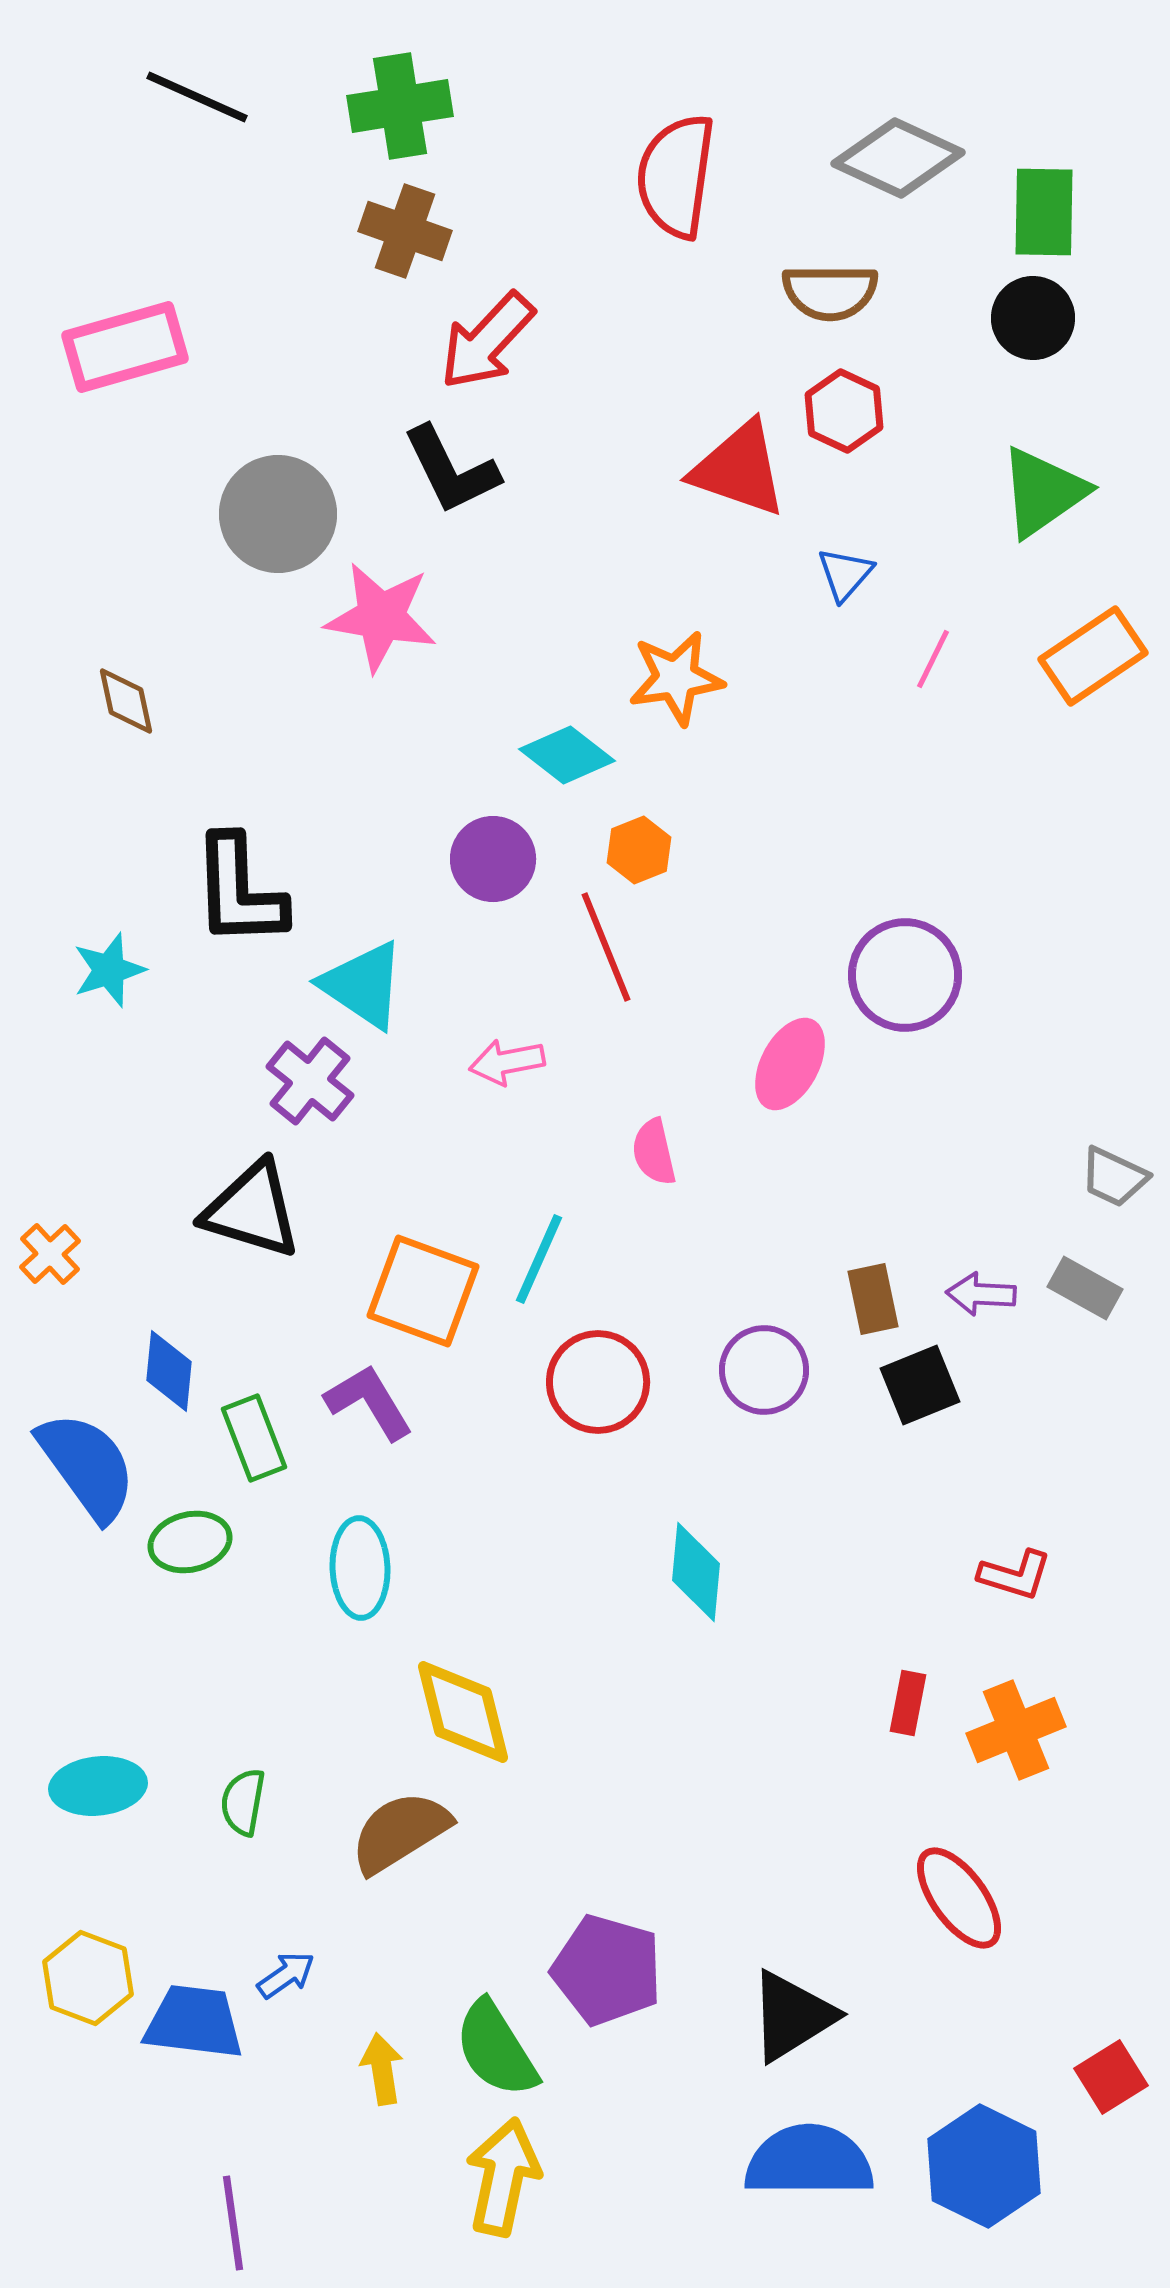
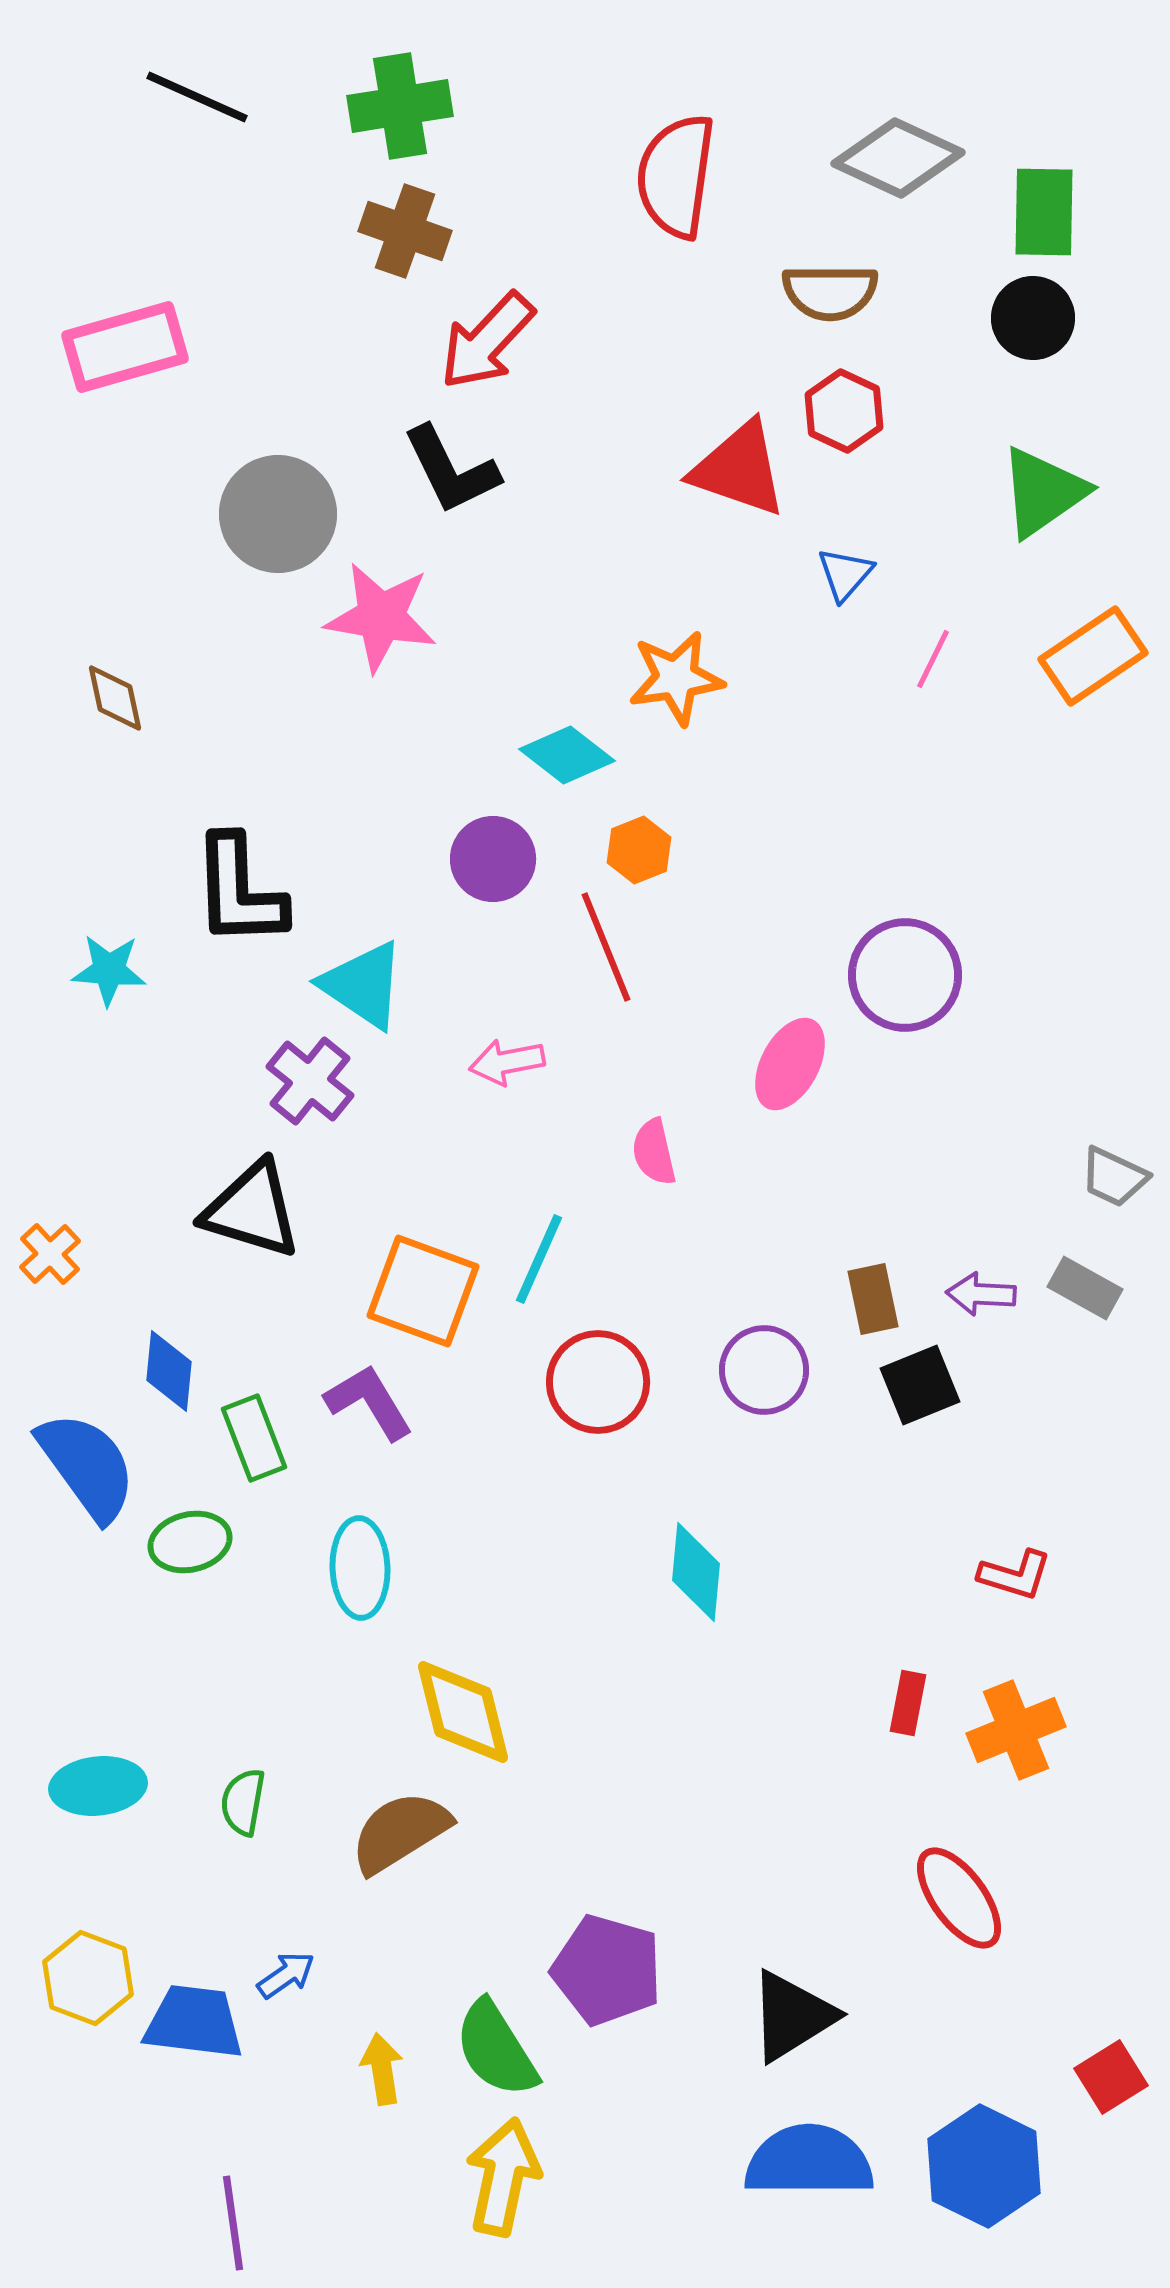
brown diamond at (126, 701): moved 11 px left, 3 px up
cyan star at (109, 970): rotated 22 degrees clockwise
